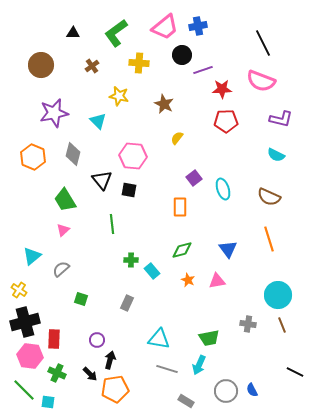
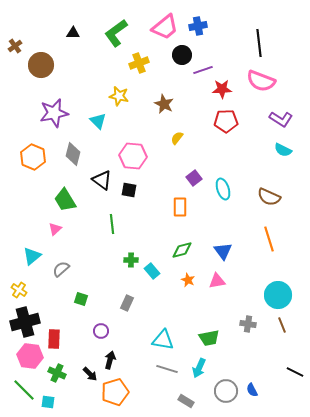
black line at (263, 43): moved 4 px left; rotated 20 degrees clockwise
yellow cross at (139, 63): rotated 24 degrees counterclockwise
brown cross at (92, 66): moved 77 px left, 20 px up
purple L-shape at (281, 119): rotated 20 degrees clockwise
cyan semicircle at (276, 155): moved 7 px right, 5 px up
black triangle at (102, 180): rotated 15 degrees counterclockwise
pink triangle at (63, 230): moved 8 px left, 1 px up
blue triangle at (228, 249): moved 5 px left, 2 px down
cyan triangle at (159, 339): moved 4 px right, 1 px down
purple circle at (97, 340): moved 4 px right, 9 px up
cyan arrow at (199, 365): moved 3 px down
orange pentagon at (115, 389): moved 3 px down; rotated 8 degrees counterclockwise
